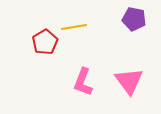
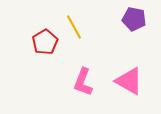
yellow line: rotated 70 degrees clockwise
pink triangle: rotated 24 degrees counterclockwise
